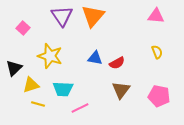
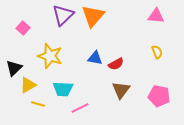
purple triangle: moved 1 px right, 1 px up; rotated 20 degrees clockwise
red semicircle: moved 1 px left, 1 px down
yellow triangle: moved 3 px left; rotated 12 degrees counterclockwise
